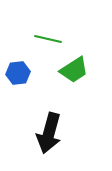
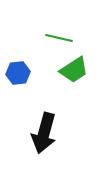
green line: moved 11 px right, 1 px up
black arrow: moved 5 px left
